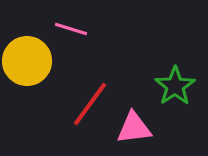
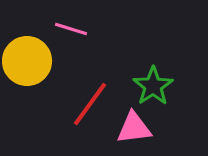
green star: moved 22 px left
